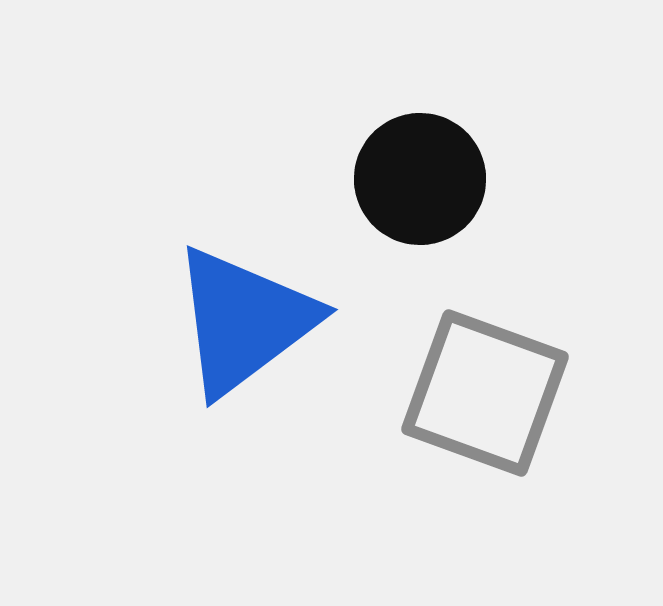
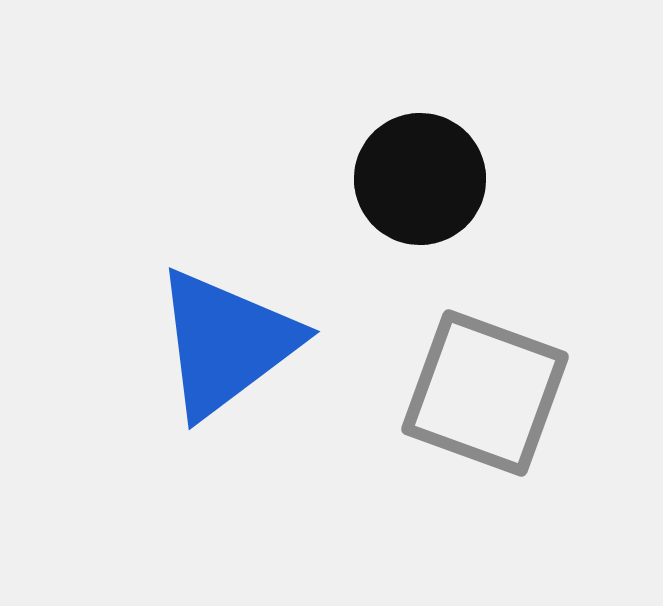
blue triangle: moved 18 px left, 22 px down
